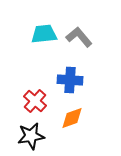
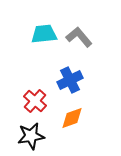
blue cross: rotated 30 degrees counterclockwise
